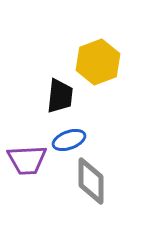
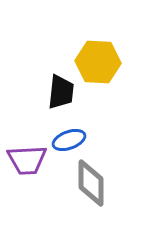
yellow hexagon: rotated 24 degrees clockwise
black trapezoid: moved 1 px right, 4 px up
gray diamond: moved 2 px down
